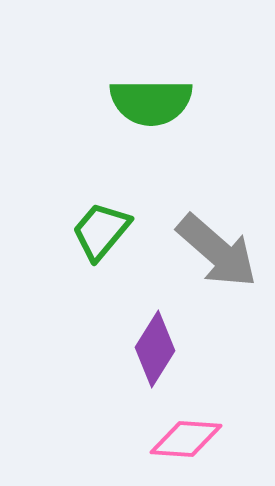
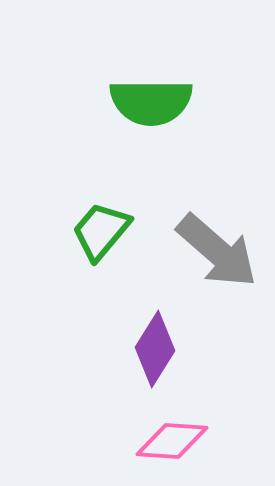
pink diamond: moved 14 px left, 2 px down
